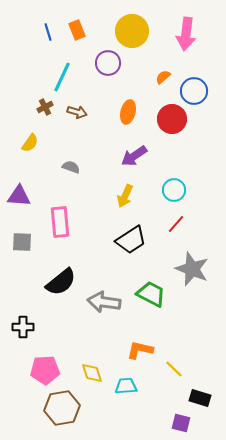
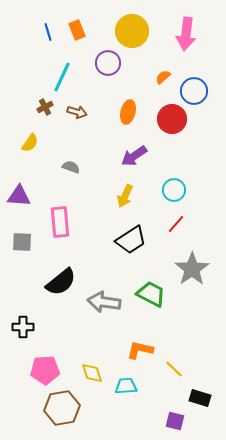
gray star: rotated 16 degrees clockwise
purple square: moved 6 px left, 2 px up
